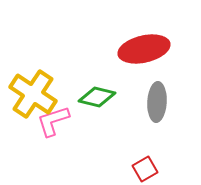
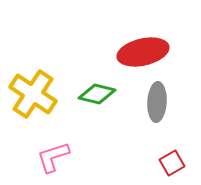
red ellipse: moved 1 px left, 3 px down
green diamond: moved 3 px up
pink L-shape: moved 36 px down
red square: moved 27 px right, 6 px up
